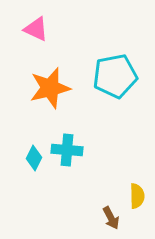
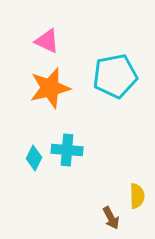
pink triangle: moved 11 px right, 12 px down
